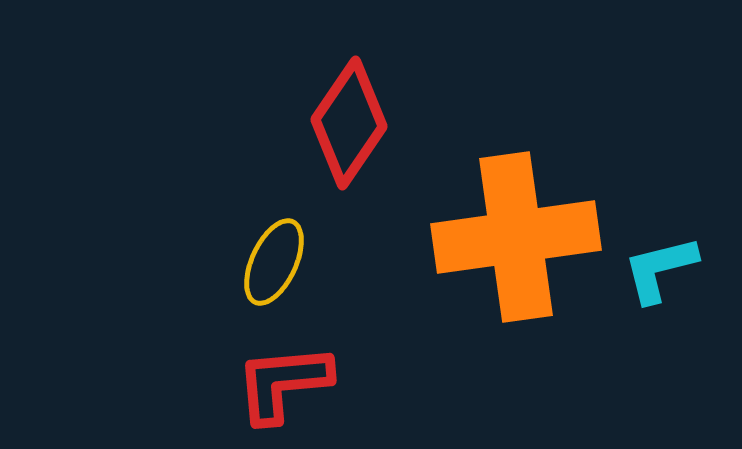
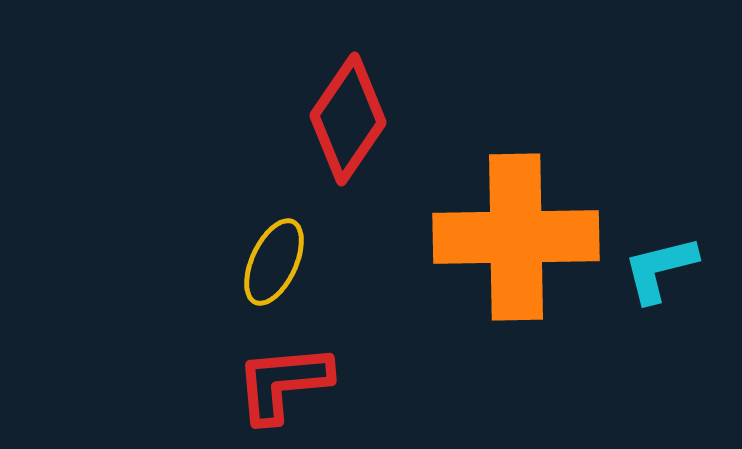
red diamond: moved 1 px left, 4 px up
orange cross: rotated 7 degrees clockwise
